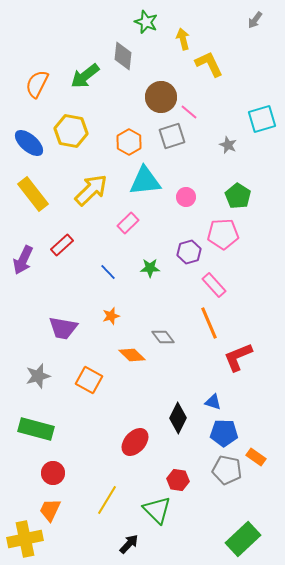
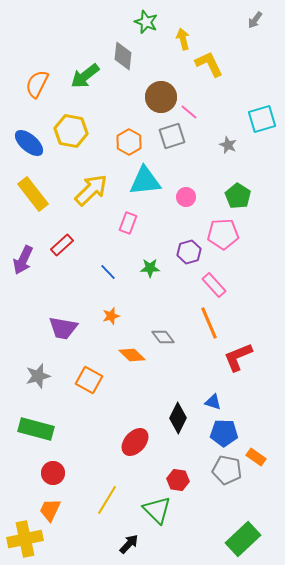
pink rectangle at (128, 223): rotated 25 degrees counterclockwise
